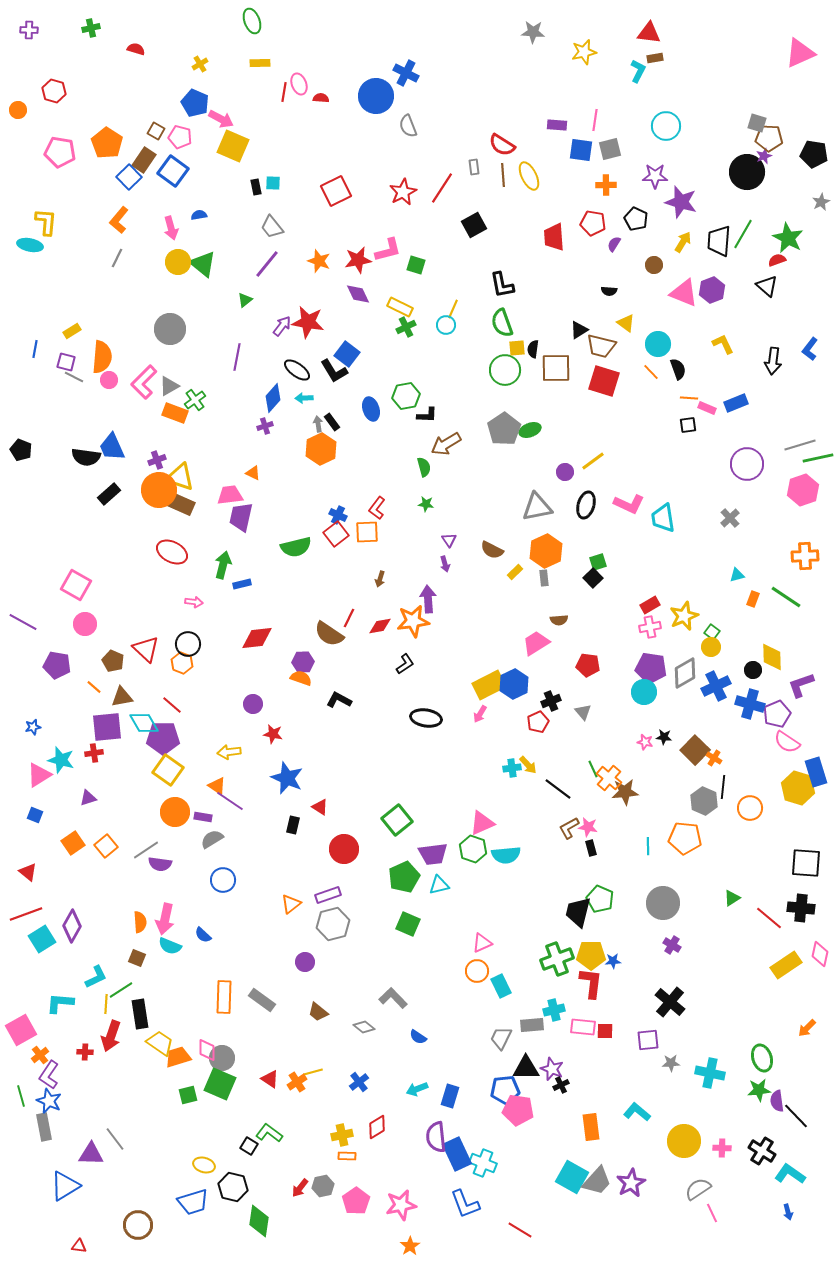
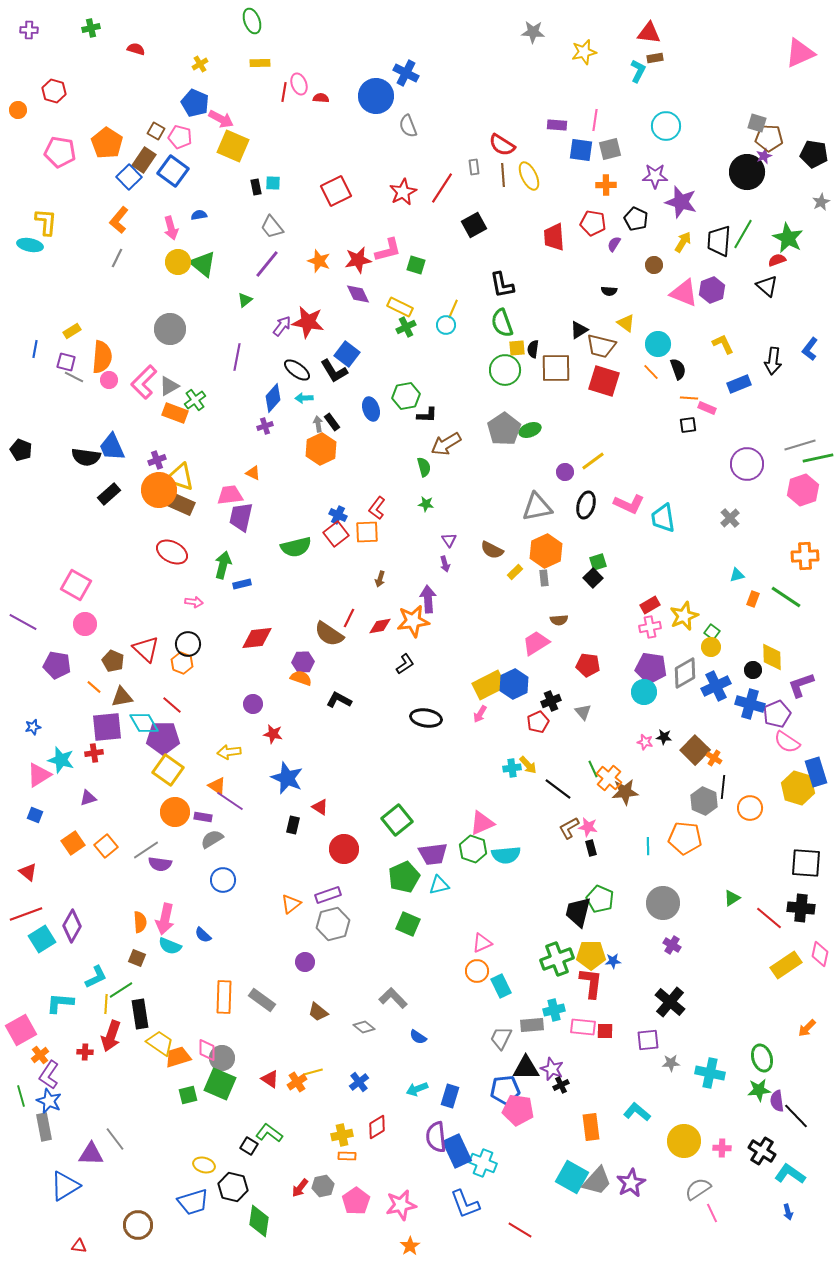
blue rectangle at (736, 403): moved 3 px right, 19 px up
blue rectangle at (457, 1154): moved 3 px up
